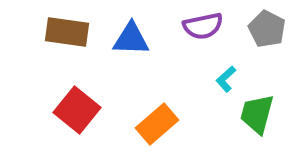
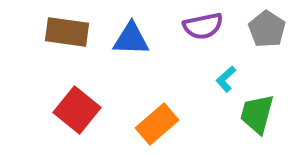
gray pentagon: rotated 6 degrees clockwise
